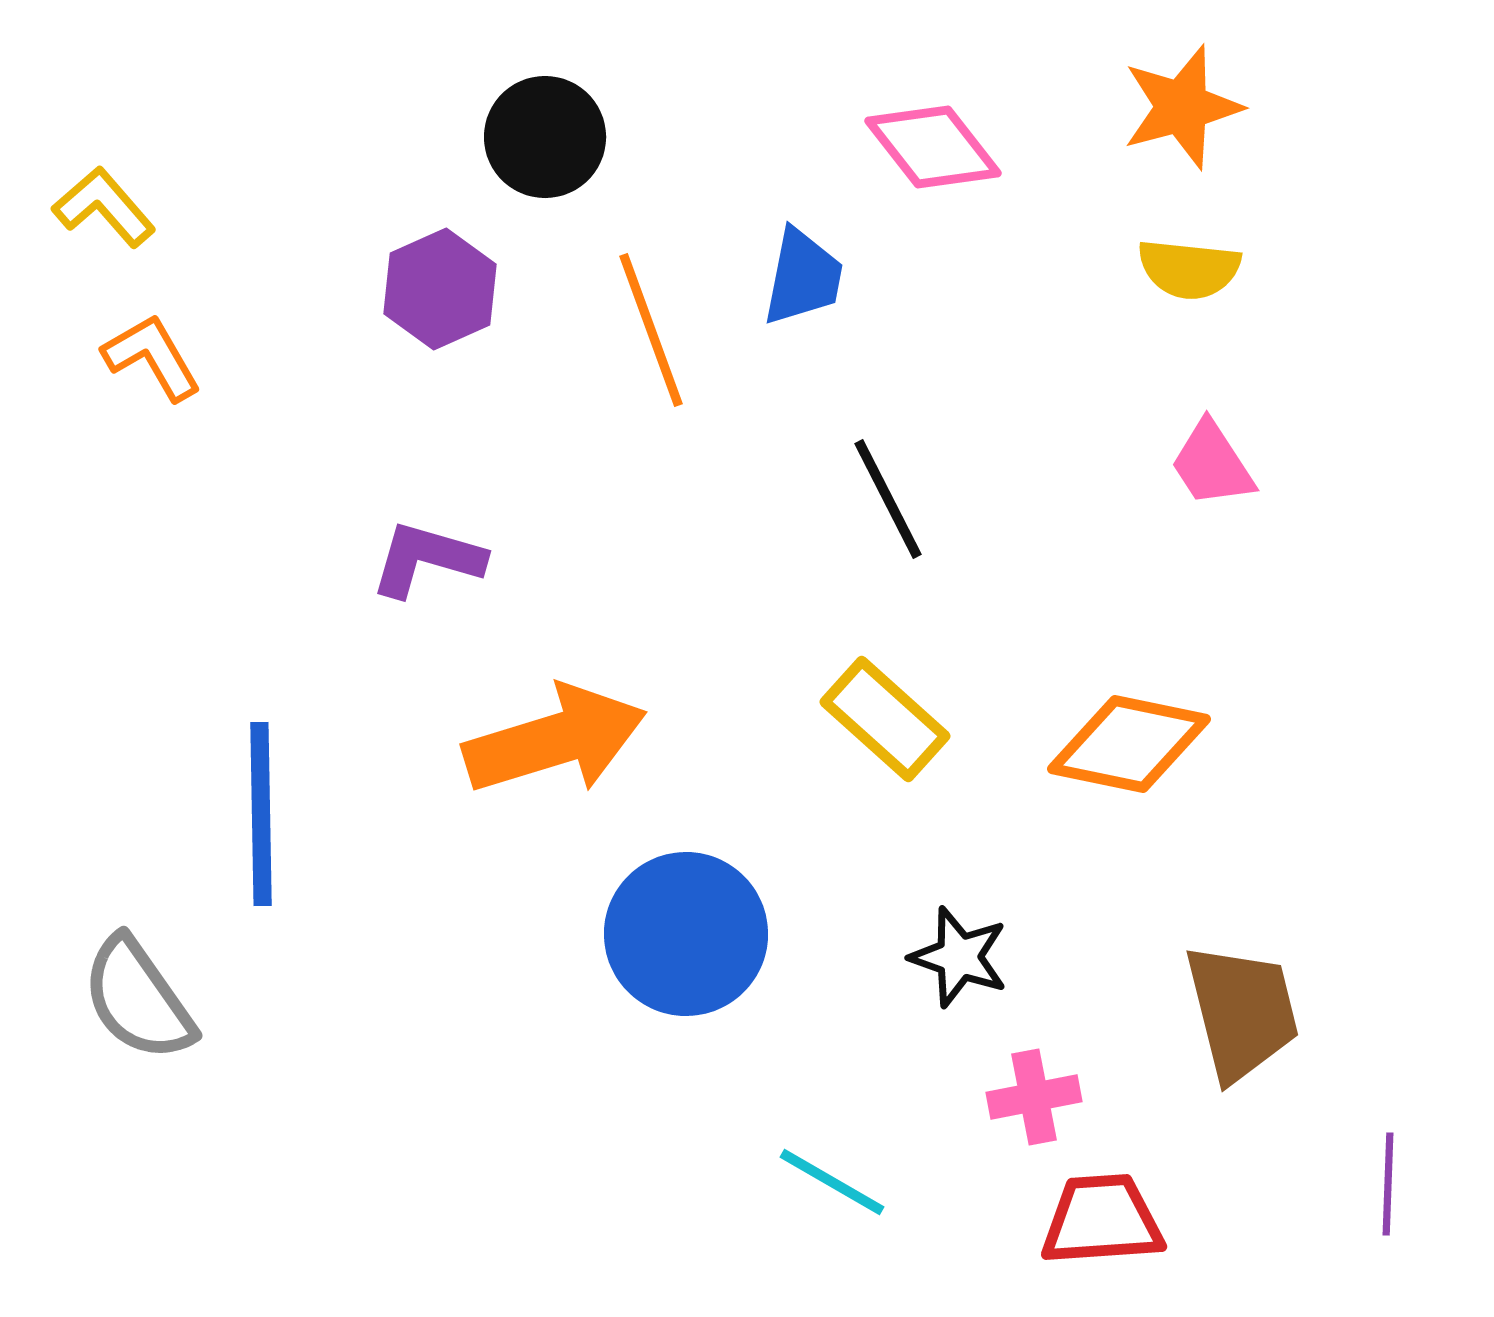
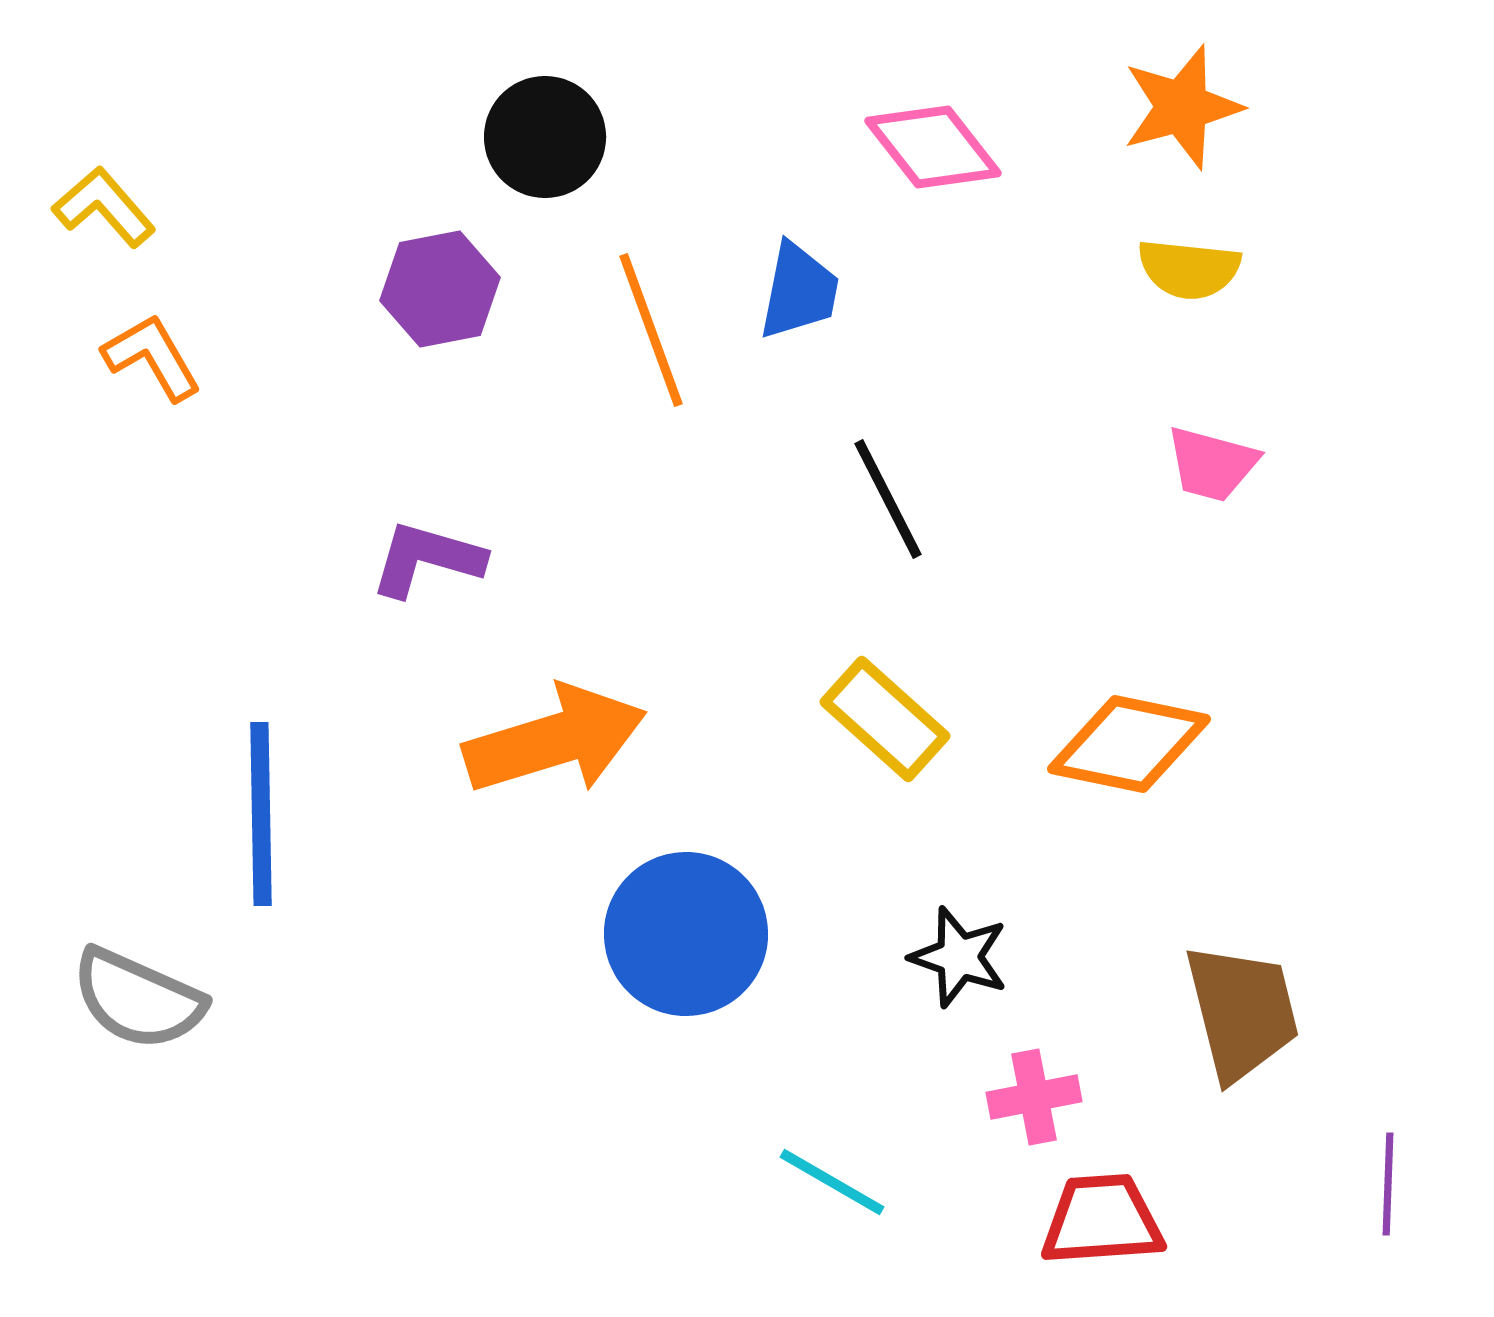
blue trapezoid: moved 4 px left, 14 px down
purple hexagon: rotated 13 degrees clockwise
pink trapezoid: rotated 42 degrees counterclockwise
gray semicircle: rotated 31 degrees counterclockwise
